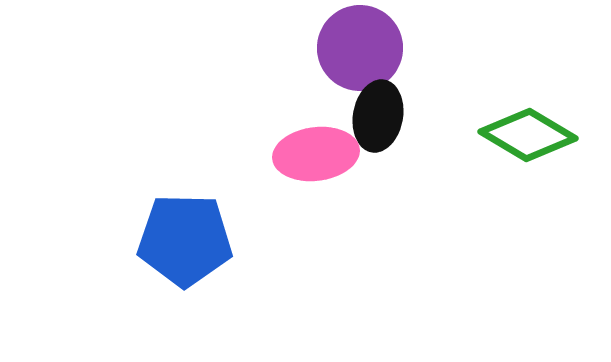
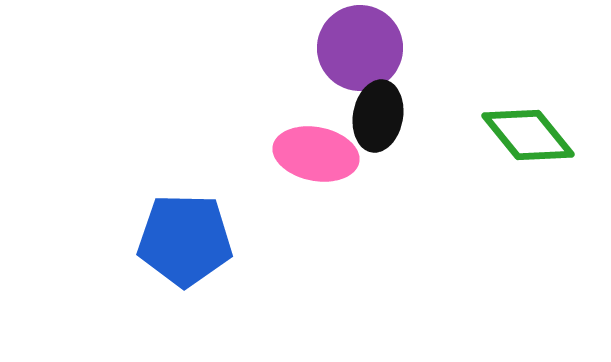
green diamond: rotated 20 degrees clockwise
pink ellipse: rotated 18 degrees clockwise
